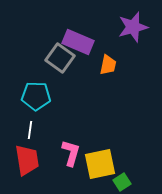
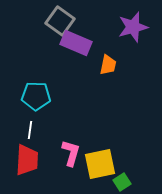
purple rectangle: moved 2 px left, 1 px down
gray square: moved 37 px up
red trapezoid: rotated 12 degrees clockwise
